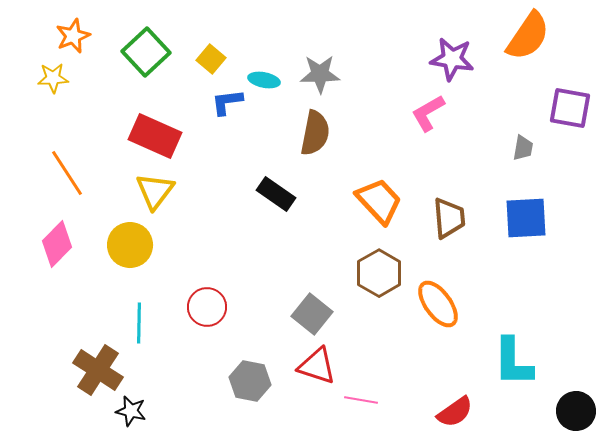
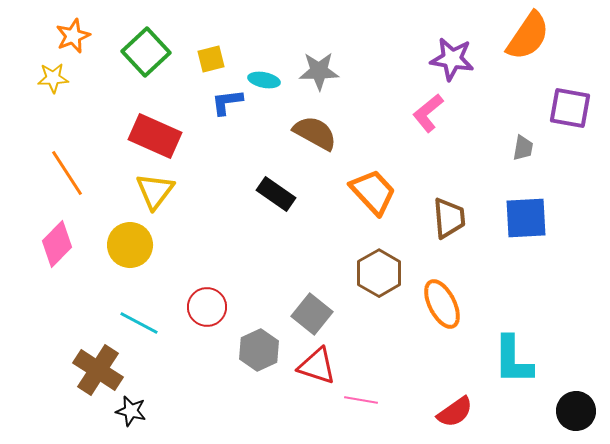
yellow square: rotated 36 degrees clockwise
gray star: moved 1 px left, 3 px up
pink L-shape: rotated 9 degrees counterclockwise
brown semicircle: rotated 72 degrees counterclockwise
orange trapezoid: moved 6 px left, 9 px up
orange ellipse: moved 4 px right; rotated 9 degrees clockwise
cyan line: rotated 63 degrees counterclockwise
cyan L-shape: moved 2 px up
gray hexagon: moved 9 px right, 31 px up; rotated 24 degrees clockwise
